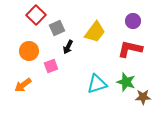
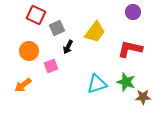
red square: rotated 18 degrees counterclockwise
purple circle: moved 9 px up
